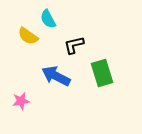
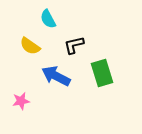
yellow semicircle: moved 2 px right, 10 px down
